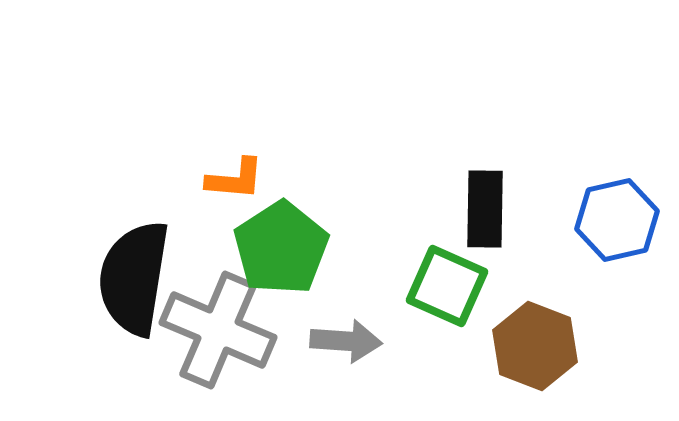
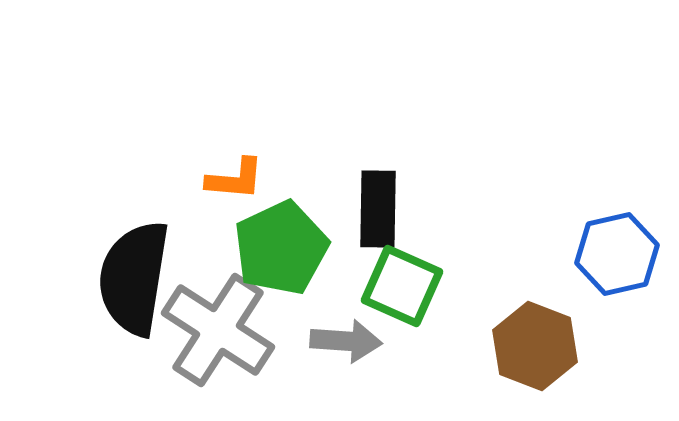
black rectangle: moved 107 px left
blue hexagon: moved 34 px down
green pentagon: rotated 8 degrees clockwise
green square: moved 45 px left
gray cross: rotated 10 degrees clockwise
